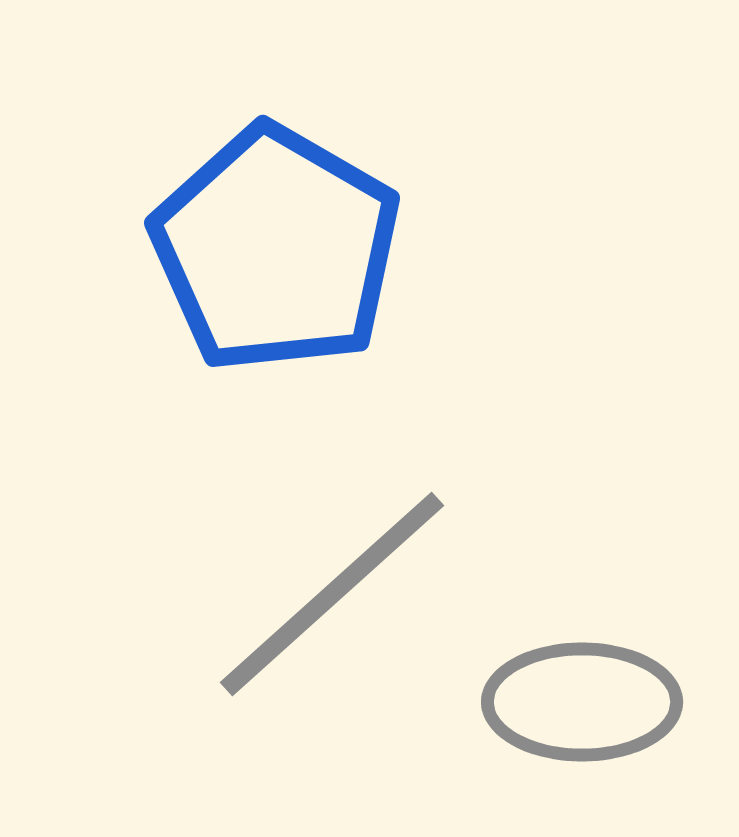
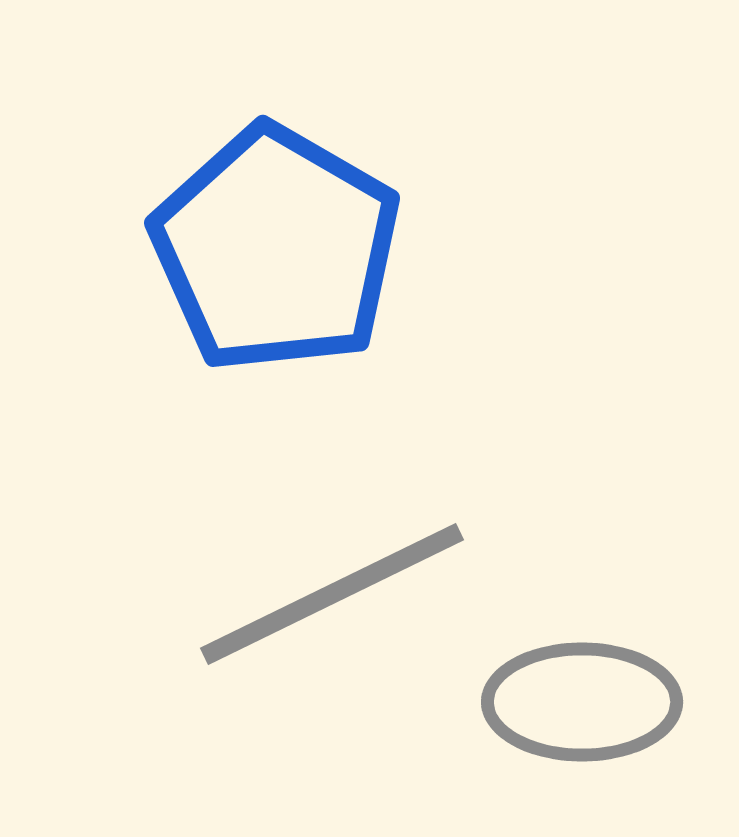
gray line: rotated 16 degrees clockwise
